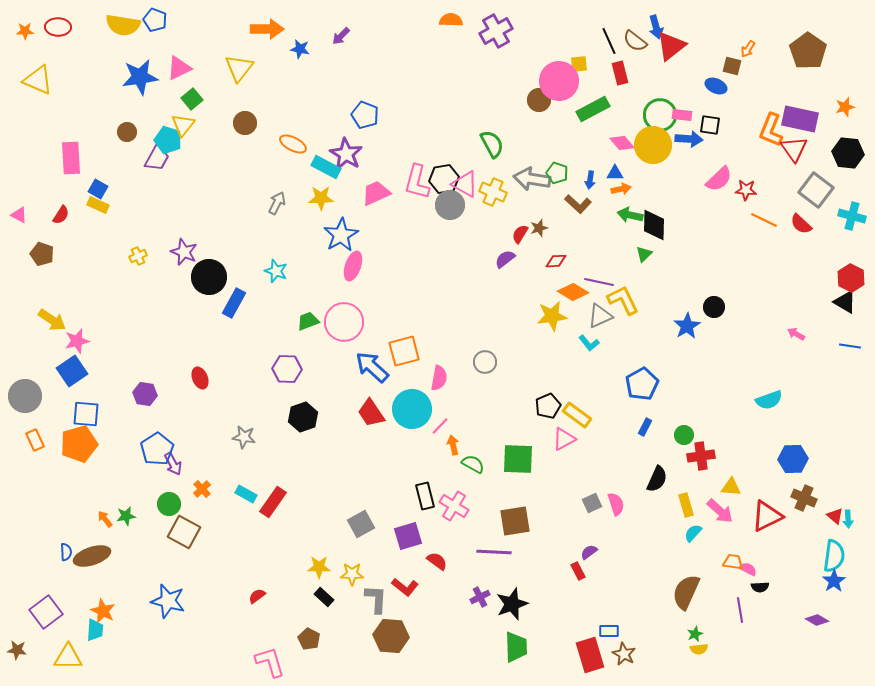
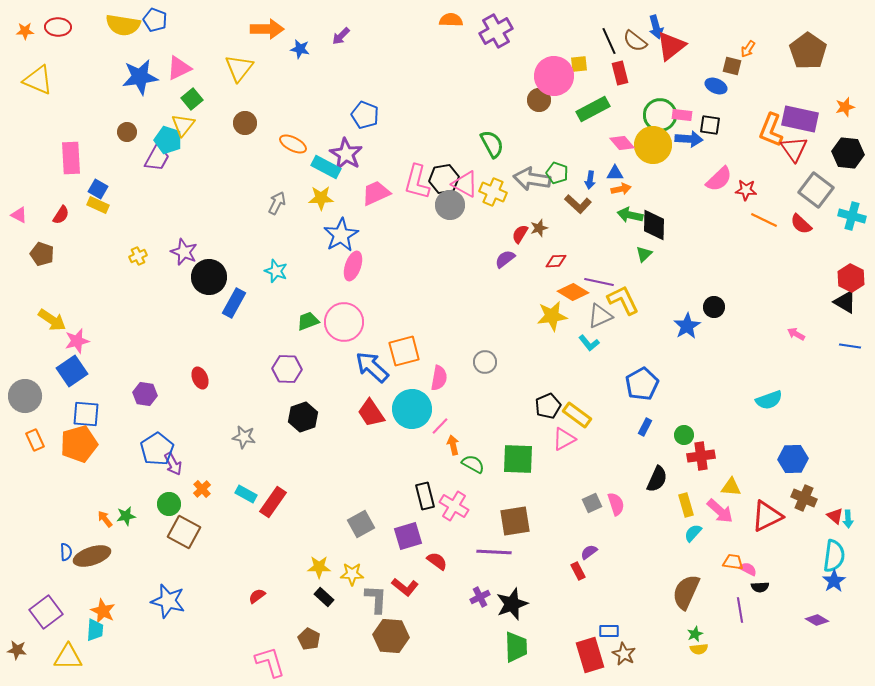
pink circle at (559, 81): moved 5 px left, 5 px up
